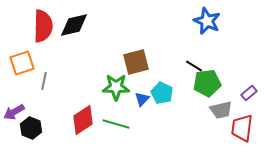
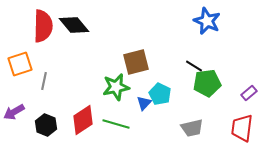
black diamond: rotated 64 degrees clockwise
orange square: moved 2 px left, 1 px down
green star: rotated 12 degrees counterclockwise
cyan pentagon: moved 2 px left, 1 px down
blue triangle: moved 2 px right, 4 px down
gray trapezoid: moved 29 px left, 18 px down
black hexagon: moved 15 px right, 3 px up
